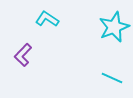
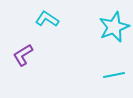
purple L-shape: rotated 15 degrees clockwise
cyan line: moved 2 px right, 3 px up; rotated 35 degrees counterclockwise
